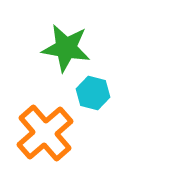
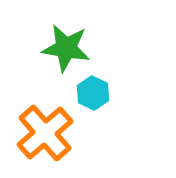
cyan hexagon: rotated 12 degrees clockwise
